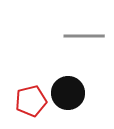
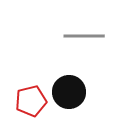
black circle: moved 1 px right, 1 px up
